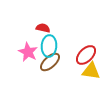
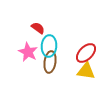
red semicircle: moved 5 px left; rotated 24 degrees clockwise
red ellipse: moved 2 px up
brown ellipse: rotated 40 degrees counterclockwise
yellow triangle: moved 5 px left
